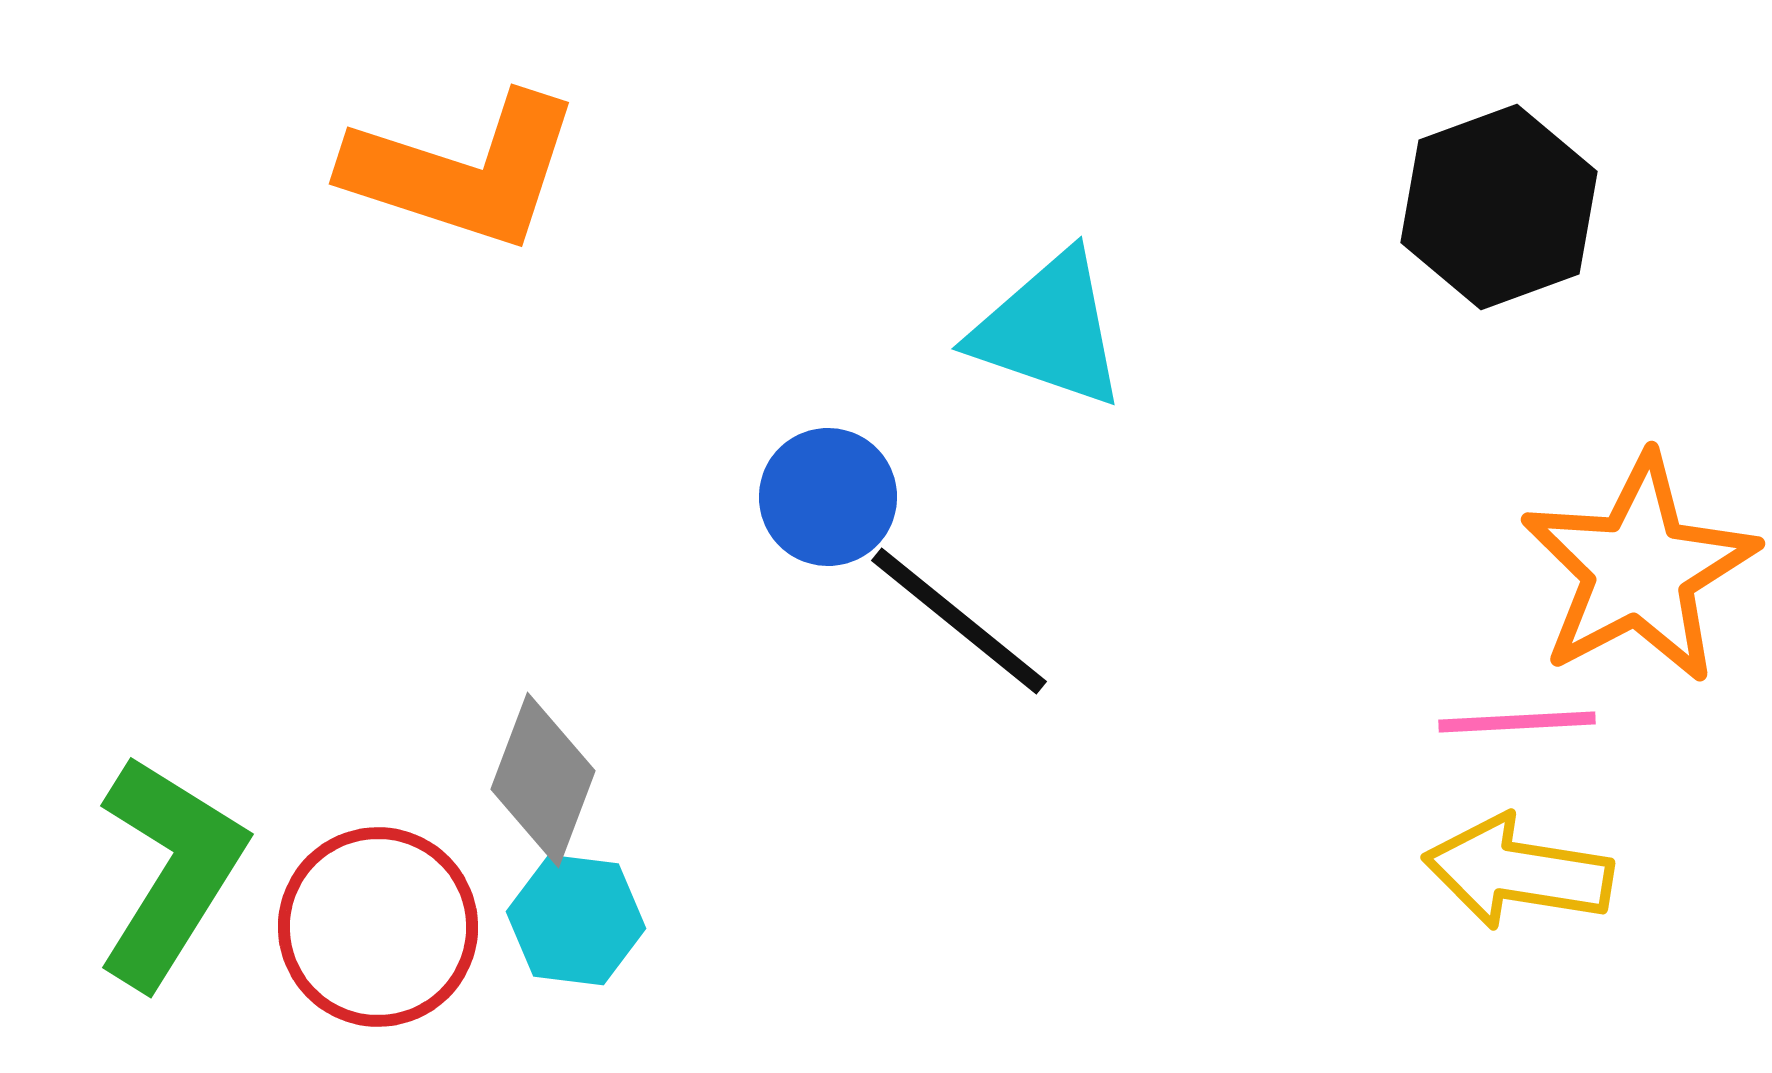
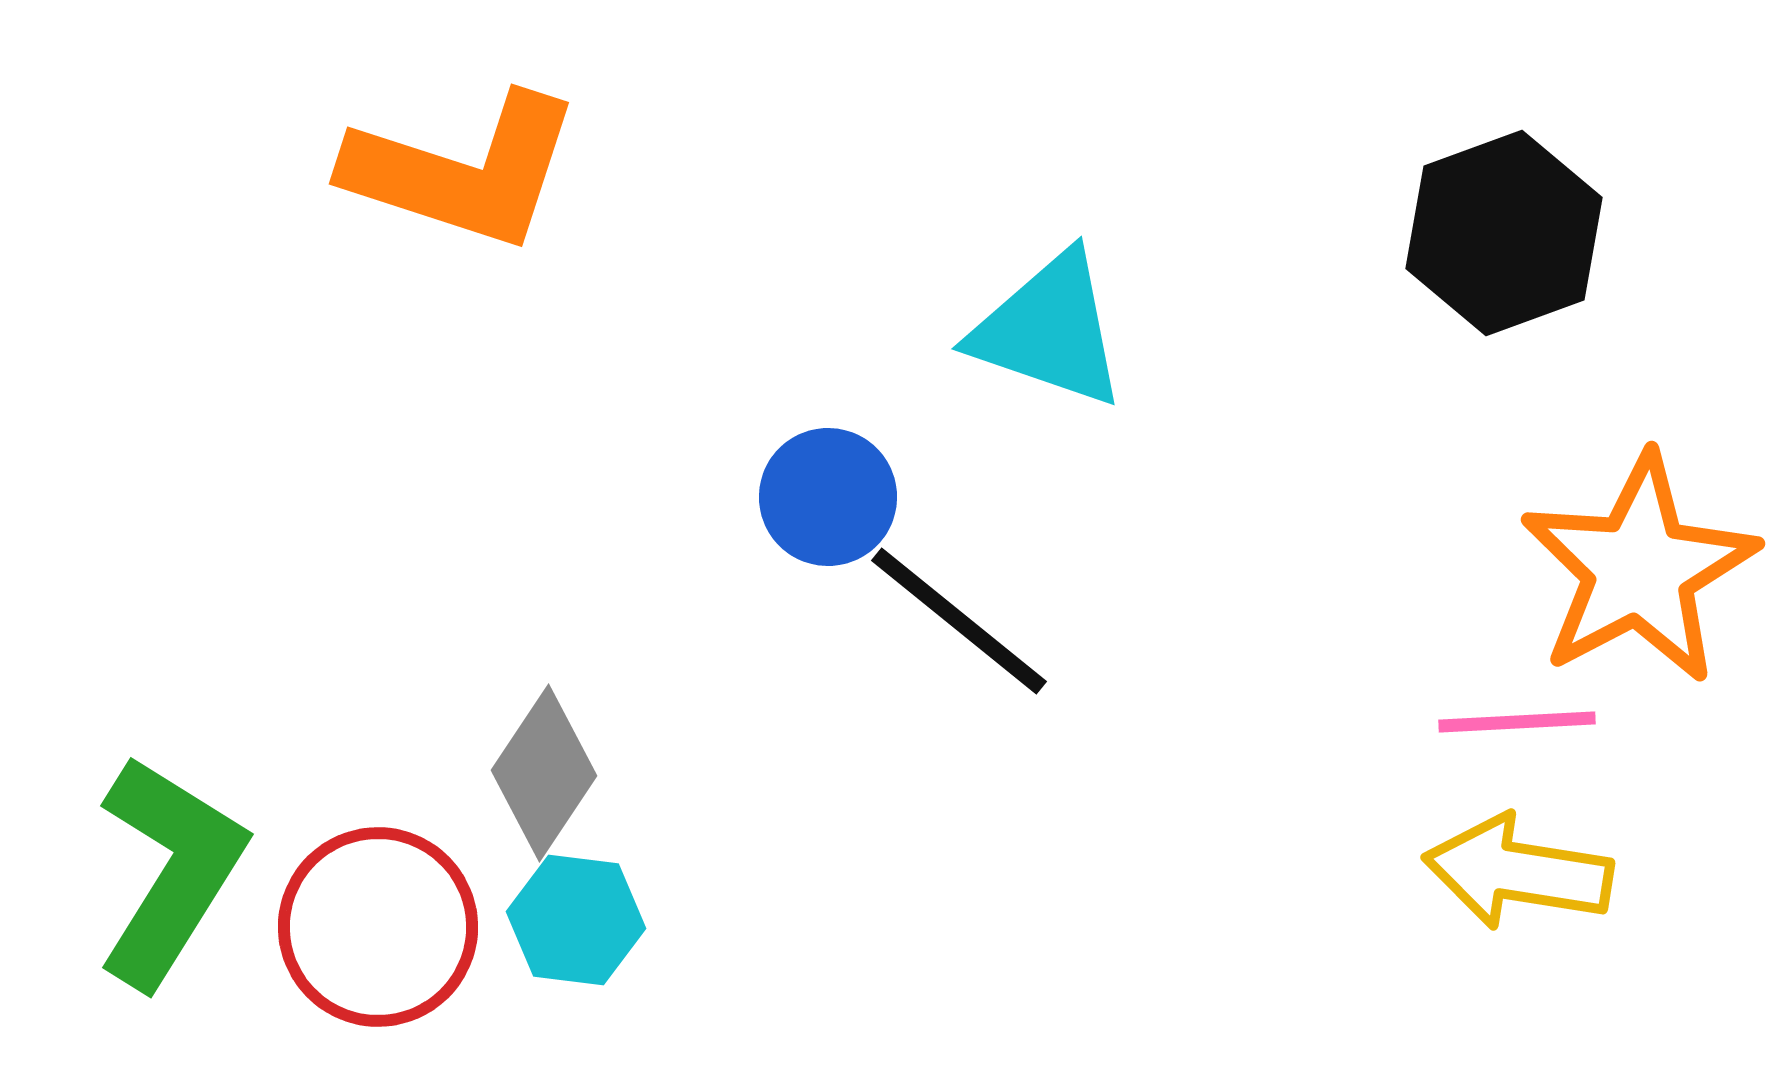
black hexagon: moved 5 px right, 26 px down
gray diamond: moved 1 px right, 7 px up; rotated 13 degrees clockwise
